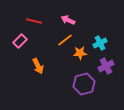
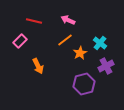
cyan cross: rotated 24 degrees counterclockwise
orange star: rotated 24 degrees counterclockwise
